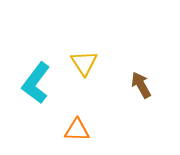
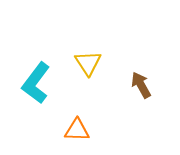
yellow triangle: moved 4 px right
